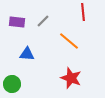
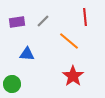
red line: moved 2 px right, 5 px down
purple rectangle: rotated 14 degrees counterclockwise
red star: moved 2 px right, 2 px up; rotated 15 degrees clockwise
